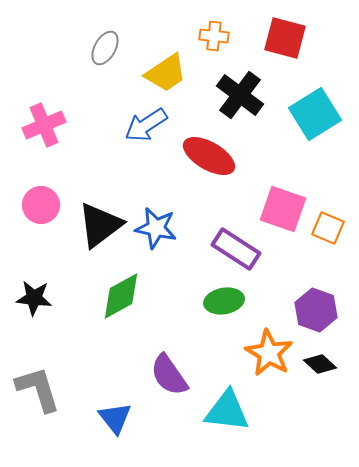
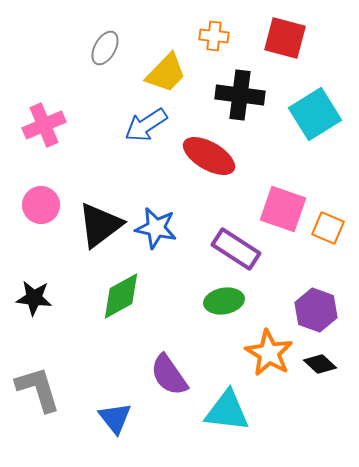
yellow trapezoid: rotated 12 degrees counterclockwise
black cross: rotated 30 degrees counterclockwise
